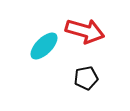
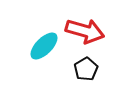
black pentagon: moved 9 px up; rotated 20 degrees counterclockwise
